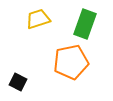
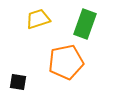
orange pentagon: moved 5 px left
black square: rotated 18 degrees counterclockwise
